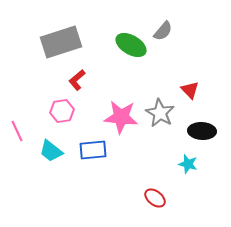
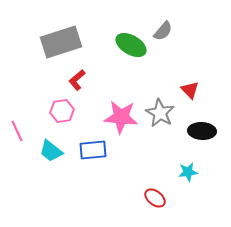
cyan star: moved 8 px down; rotated 24 degrees counterclockwise
